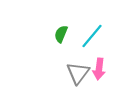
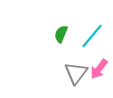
pink arrow: rotated 30 degrees clockwise
gray triangle: moved 2 px left
